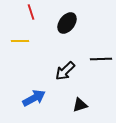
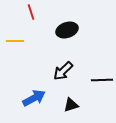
black ellipse: moved 7 px down; rotated 35 degrees clockwise
yellow line: moved 5 px left
black line: moved 1 px right, 21 px down
black arrow: moved 2 px left
black triangle: moved 9 px left
